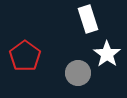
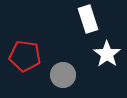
red pentagon: rotated 28 degrees counterclockwise
gray circle: moved 15 px left, 2 px down
